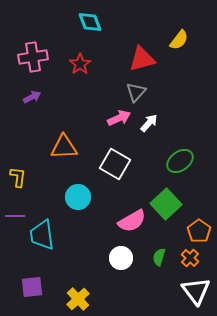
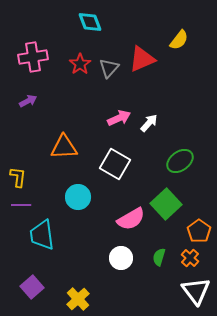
red triangle: rotated 8 degrees counterclockwise
gray triangle: moved 27 px left, 24 px up
purple arrow: moved 4 px left, 4 px down
purple line: moved 6 px right, 11 px up
pink semicircle: moved 1 px left, 2 px up
purple square: rotated 35 degrees counterclockwise
